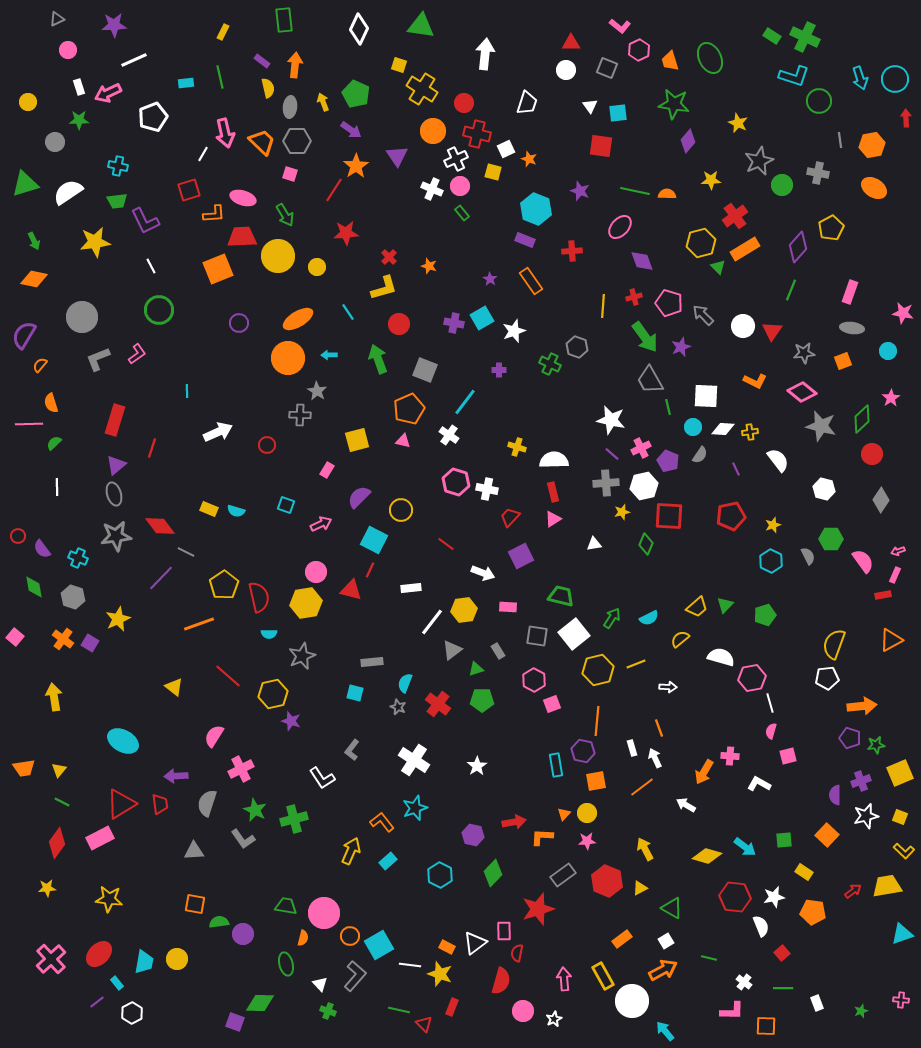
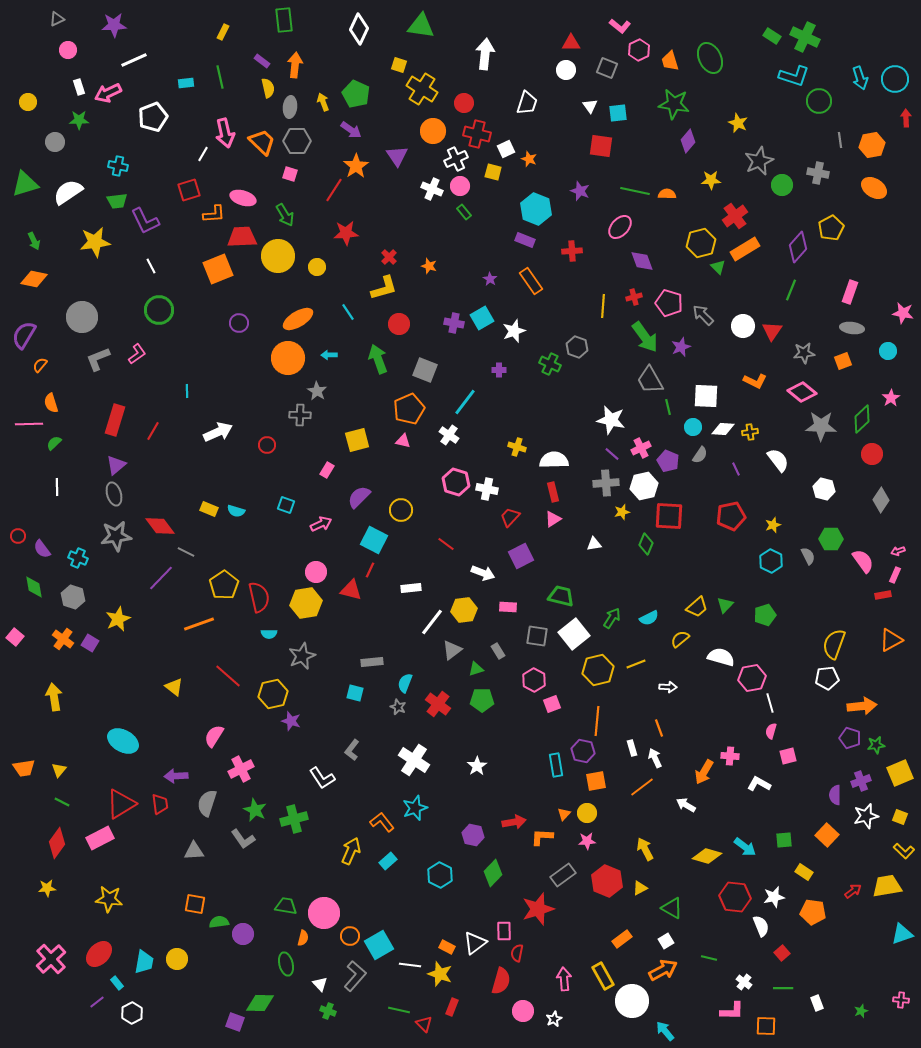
green rectangle at (462, 213): moved 2 px right, 1 px up
gray star at (821, 426): rotated 12 degrees counterclockwise
red line at (152, 448): moved 1 px right, 17 px up; rotated 12 degrees clockwise
